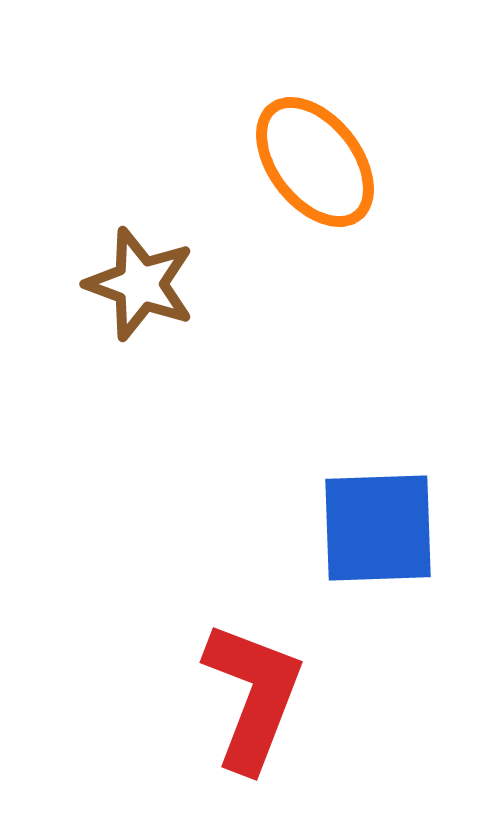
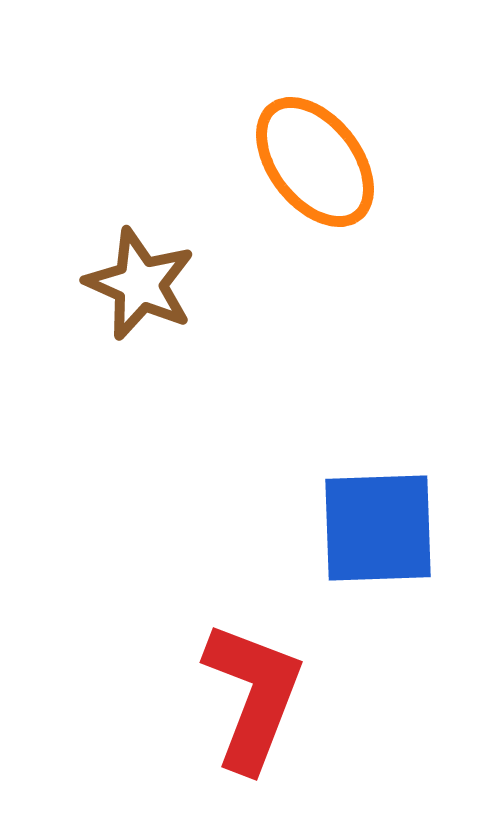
brown star: rotated 4 degrees clockwise
